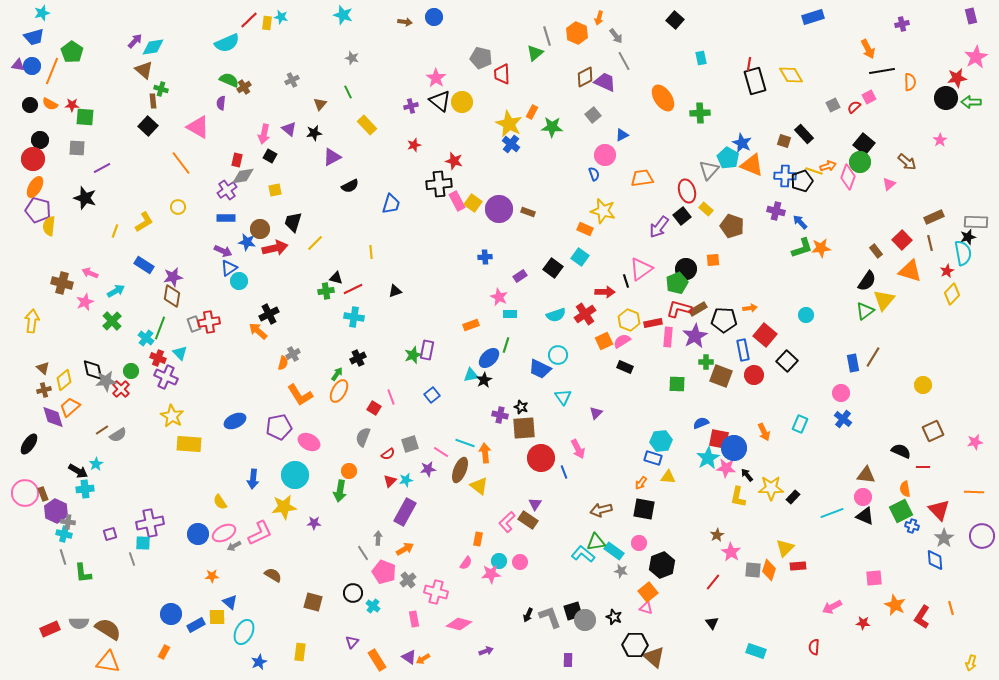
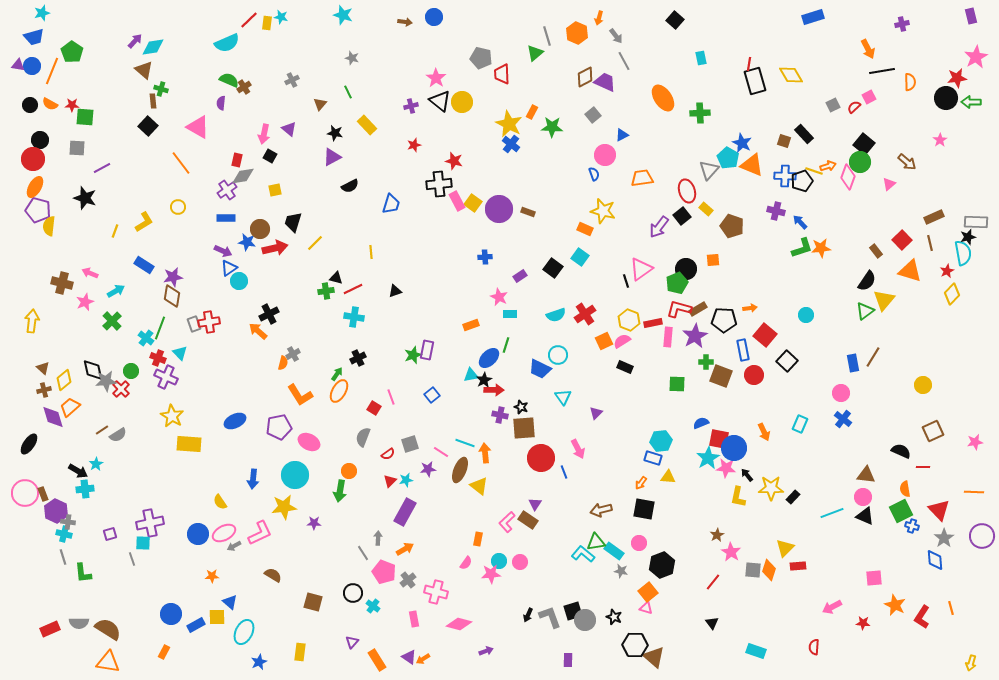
black star at (314, 133): moved 21 px right; rotated 21 degrees clockwise
red arrow at (605, 292): moved 111 px left, 98 px down
